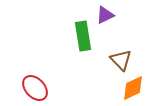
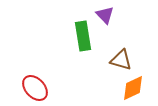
purple triangle: rotated 48 degrees counterclockwise
brown triangle: rotated 30 degrees counterclockwise
